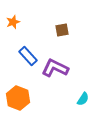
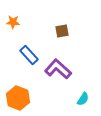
orange star: rotated 24 degrees clockwise
brown square: moved 1 px down
blue rectangle: moved 1 px right, 1 px up
purple L-shape: moved 3 px right, 1 px down; rotated 16 degrees clockwise
